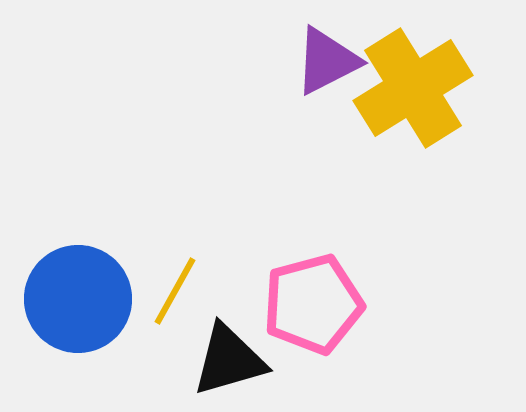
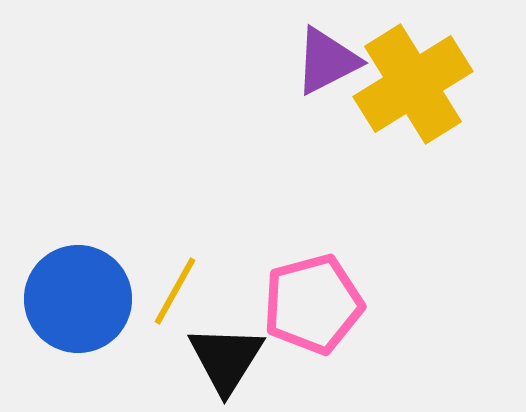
yellow cross: moved 4 px up
black triangle: moved 3 px left, 1 px up; rotated 42 degrees counterclockwise
